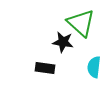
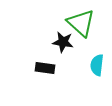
cyan semicircle: moved 3 px right, 2 px up
